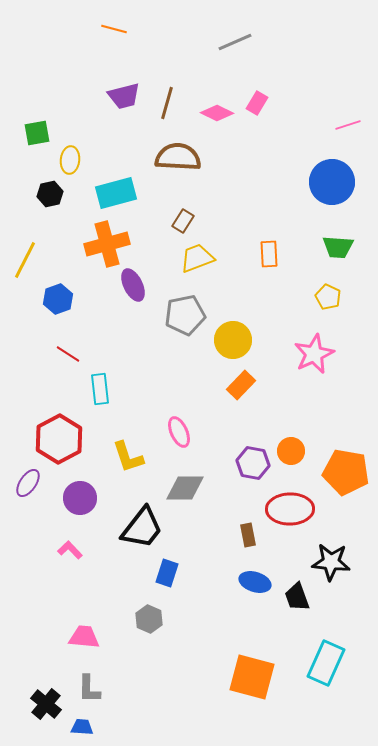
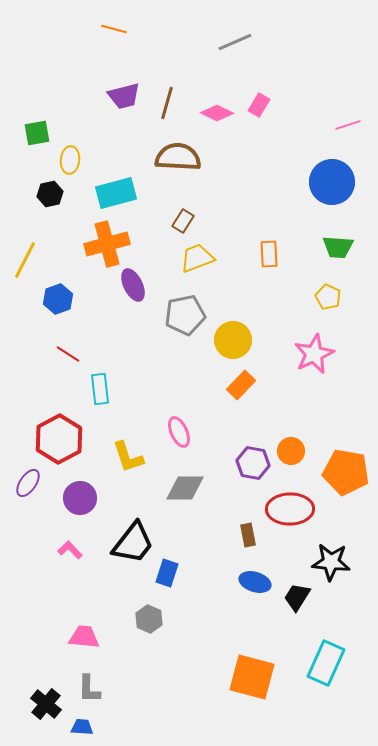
pink rectangle at (257, 103): moved 2 px right, 2 px down
black trapezoid at (142, 528): moved 9 px left, 15 px down
black trapezoid at (297, 597): rotated 52 degrees clockwise
